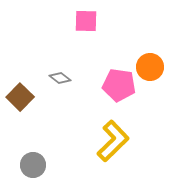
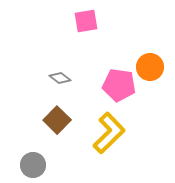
pink square: rotated 10 degrees counterclockwise
brown square: moved 37 px right, 23 px down
yellow L-shape: moved 4 px left, 8 px up
